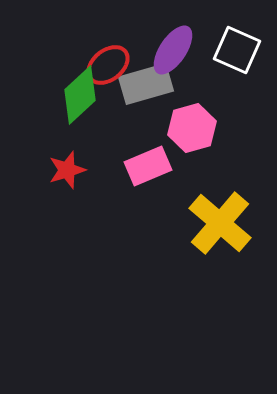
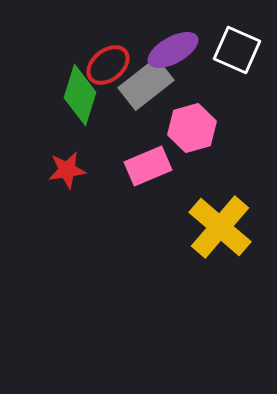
purple ellipse: rotated 27 degrees clockwise
gray rectangle: rotated 22 degrees counterclockwise
green diamond: rotated 30 degrees counterclockwise
red star: rotated 9 degrees clockwise
yellow cross: moved 4 px down
